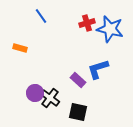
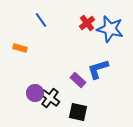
blue line: moved 4 px down
red cross: rotated 21 degrees counterclockwise
